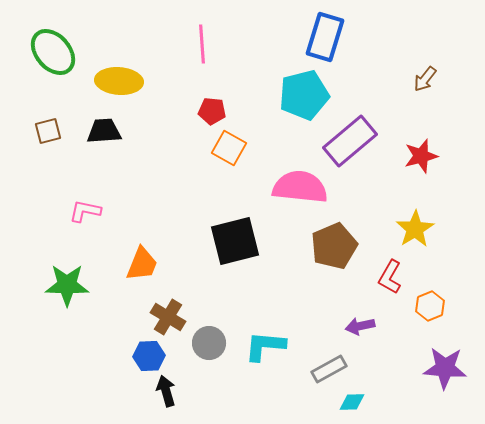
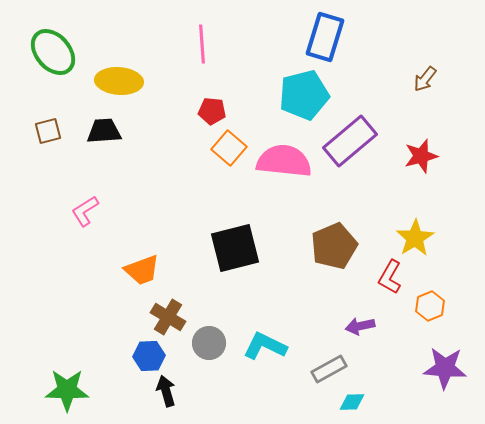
orange square: rotated 12 degrees clockwise
pink semicircle: moved 16 px left, 26 px up
pink L-shape: rotated 44 degrees counterclockwise
yellow star: moved 9 px down
black square: moved 7 px down
orange trapezoid: moved 6 px down; rotated 48 degrees clockwise
green star: moved 105 px down
cyan L-shape: rotated 21 degrees clockwise
